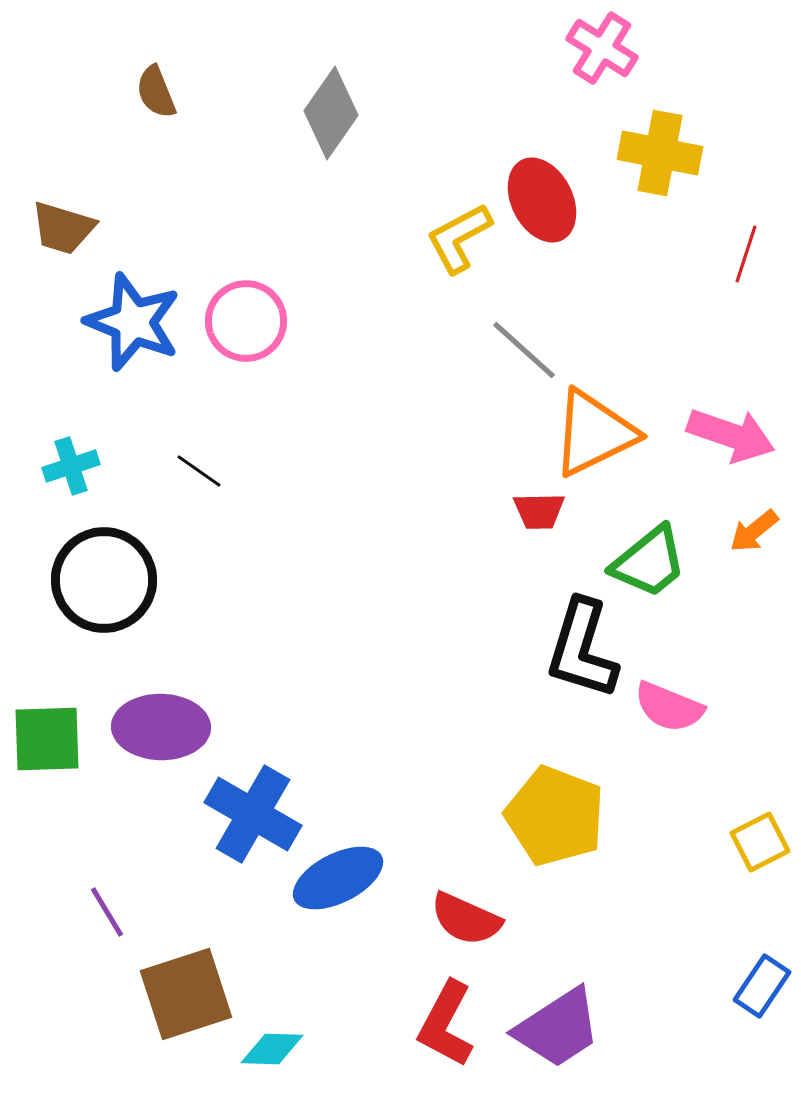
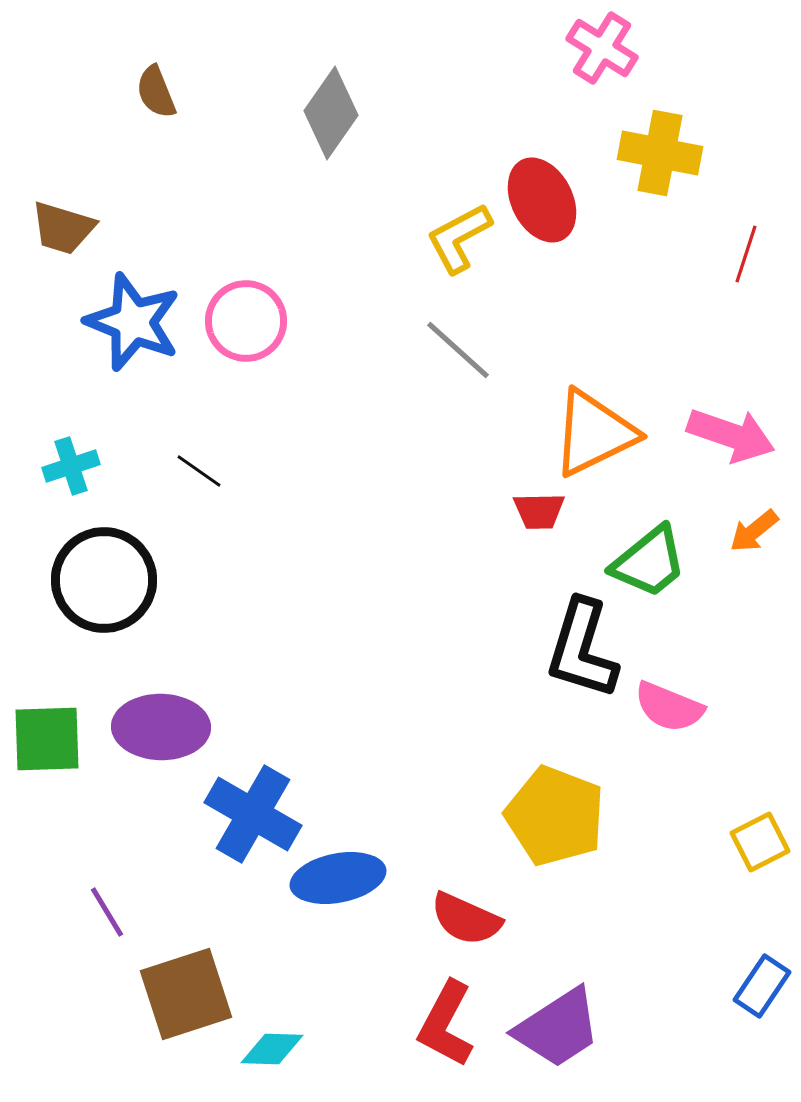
gray line: moved 66 px left
blue ellipse: rotated 16 degrees clockwise
